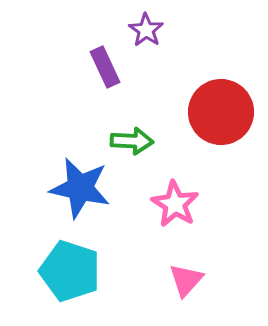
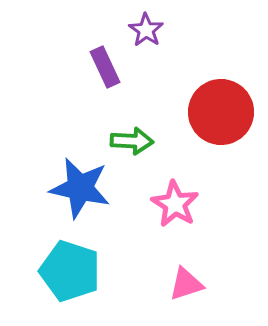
pink triangle: moved 4 px down; rotated 30 degrees clockwise
